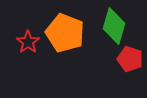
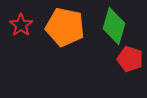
orange pentagon: moved 6 px up; rotated 9 degrees counterclockwise
red star: moved 7 px left, 17 px up
